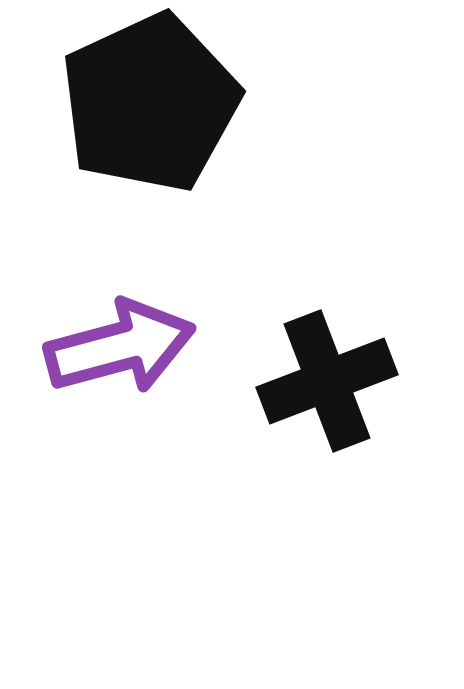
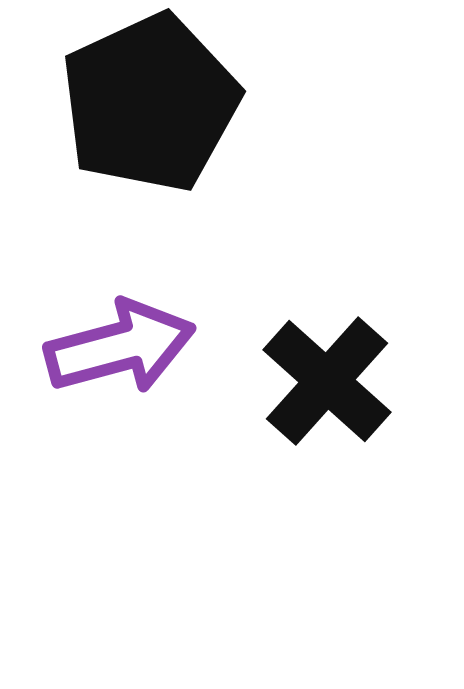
black cross: rotated 27 degrees counterclockwise
